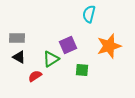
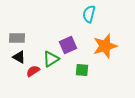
orange star: moved 4 px left
red semicircle: moved 2 px left, 5 px up
